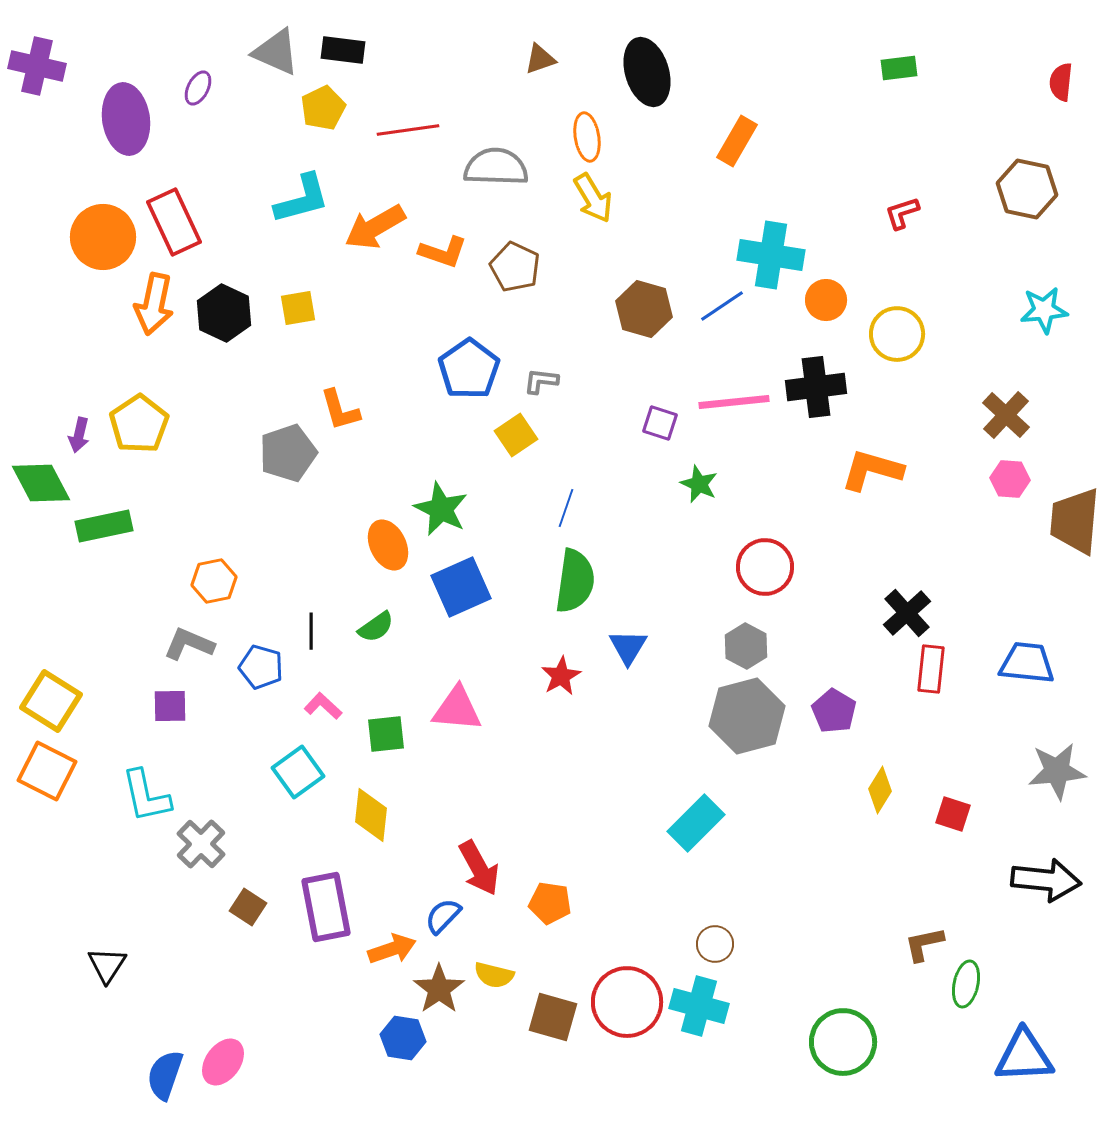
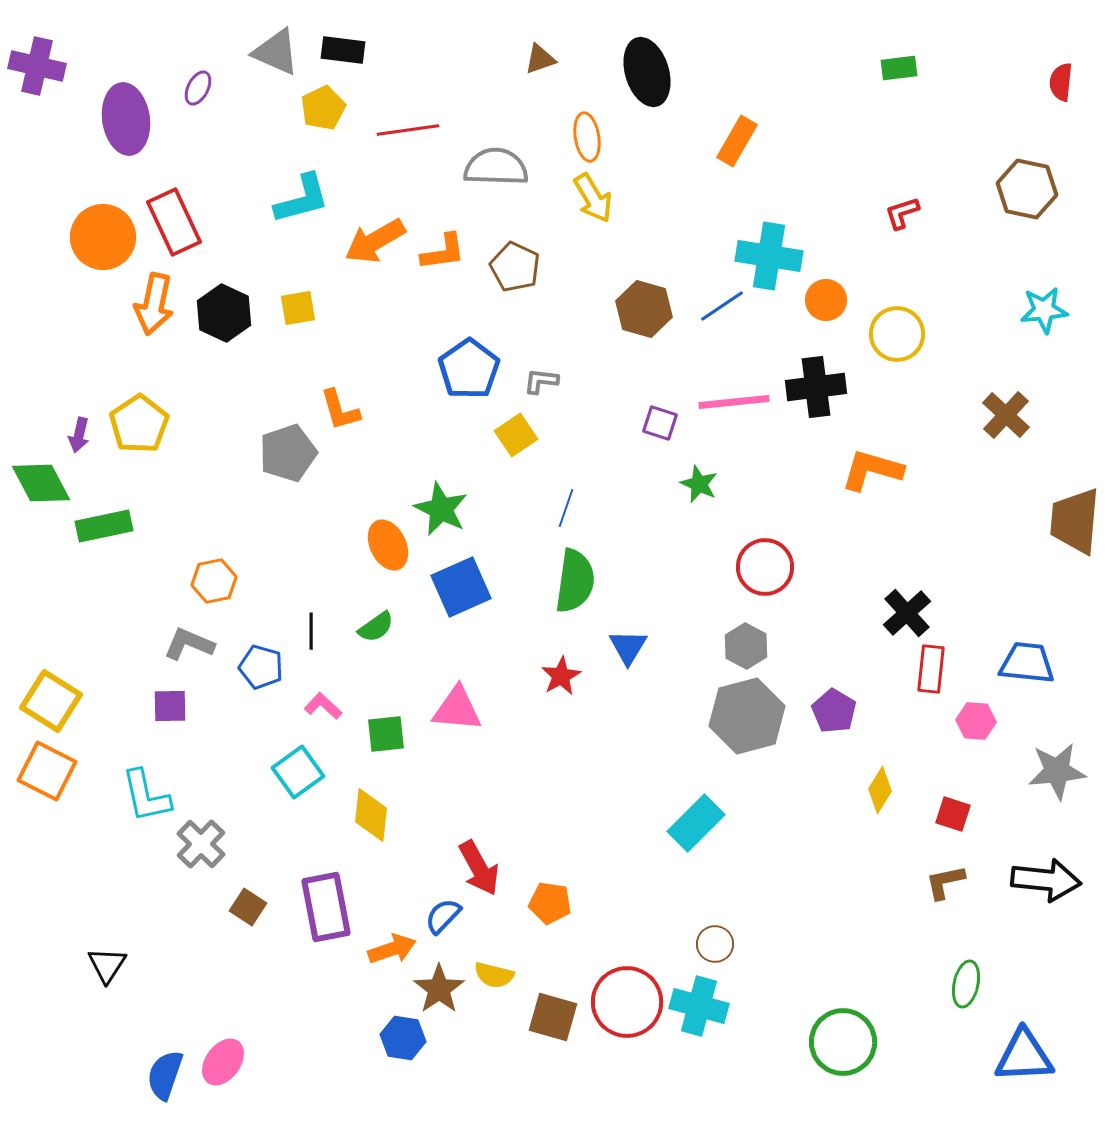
orange arrow at (375, 227): moved 14 px down
orange L-shape at (443, 252): rotated 27 degrees counterclockwise
cyan cross at (771, 255): moved 2 px left, 1 px down
pink hexagon at (1010, 479): moved 34 px left, 242 px down
brown L-shape at (924, 944): moved 21 px right, 62 px up
